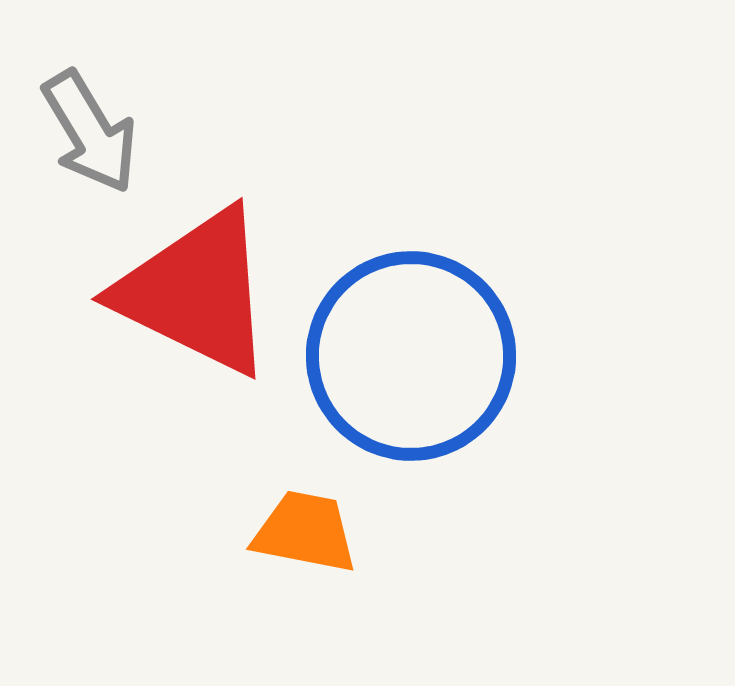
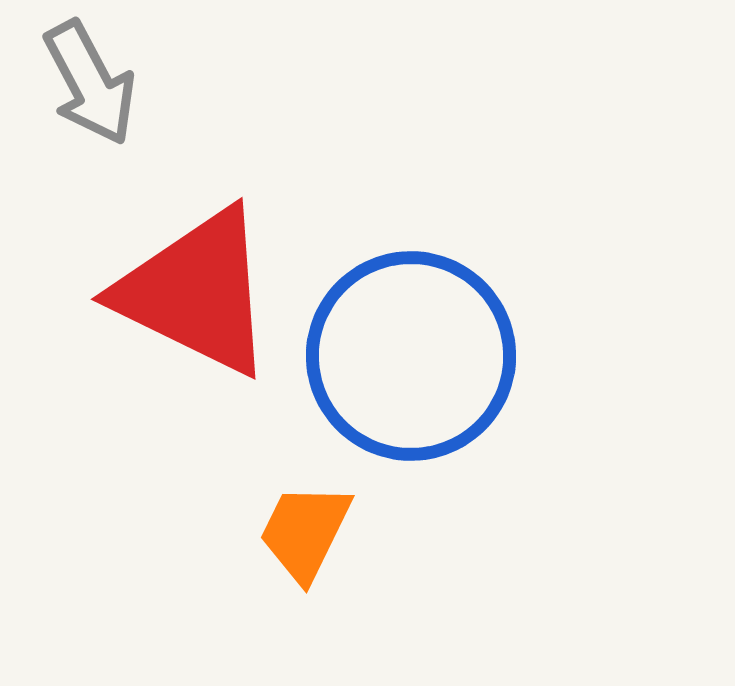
gray arrow: moved 49 px up; rotated 3 degrees clockwise
orange trapezoid: rotated 75 degrees counterclockwise
